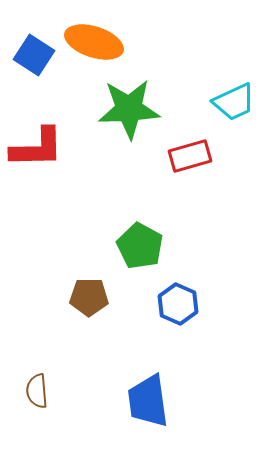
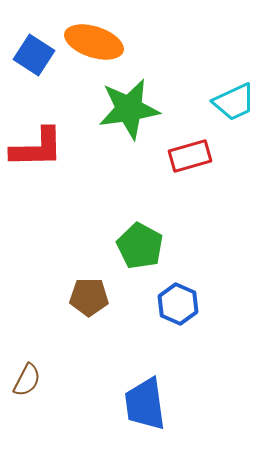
green star: rotated 6 degrees counterclockwise
brown semicircle: moved 10 px left, 11 px up; rotated 148 degrees counterclockwise
blue trapezoid: moved 3 px left, 3 px down
